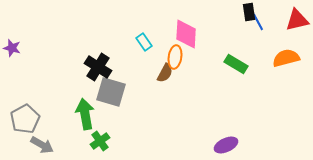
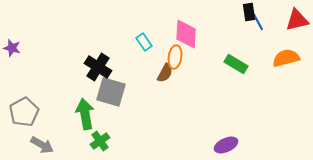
gray pentagon: moved 1 px left, 7 px up
